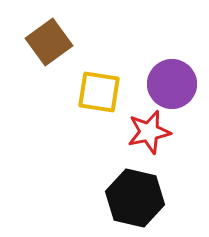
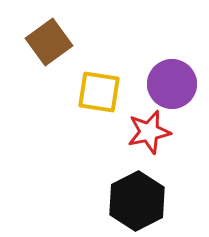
black hexagon: moved 2 px right, 3 px down; rotated 20 degrees clockwise
